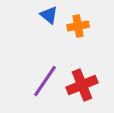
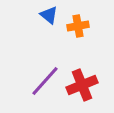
purple line: rotated 8 degrees clockwise
